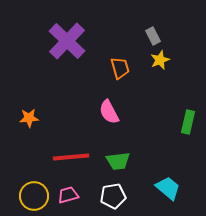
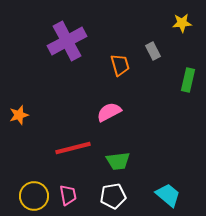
gray rectangle: moved 15 px down
purple cross: rotated 18 degrees clockwise
yellow star: moved 22 px right, 37 px up; rotated 18 degrees clockwise
orange trapezoid: moved 3 px up
pink semicircle: rotated 90 degrees clockwise
orange star: moved 10 px left, 3 px up; rotated 12 degrees counterclockwise
green rectangle: moved 42 px up
red line: moved 2 px right, 9 px up; rotated 9 degrees counterclockwise
cyan trapezoid: moved 7 px down
pink trapezoid: rotated 95 degrees clockwise
